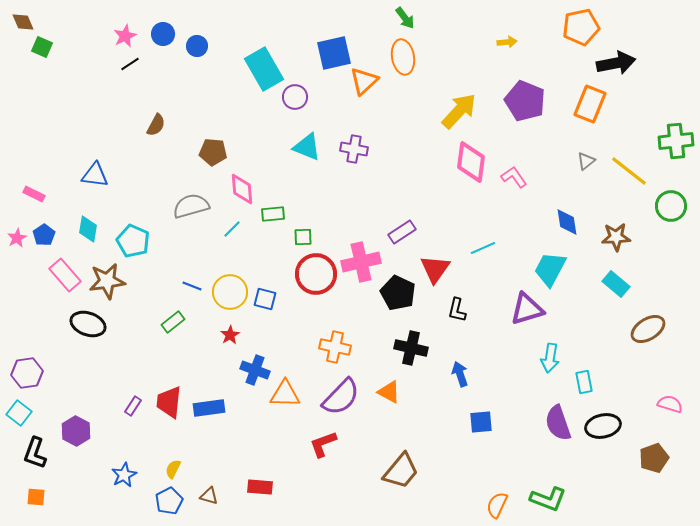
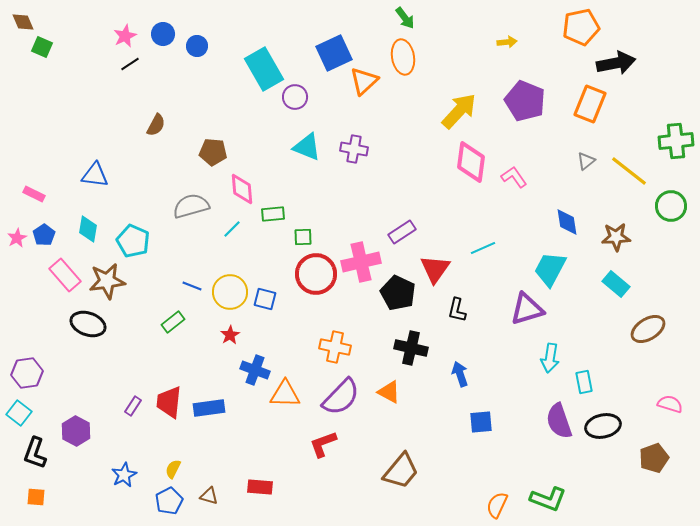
blue square at (334, 53): rotated 12 degrees counterclockwise
purple semicircle at (558, 423): moved 1 px right, 2 px up
